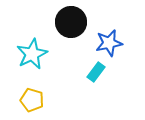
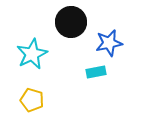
cyan rectangle: rotated 42 degrees clockwise
